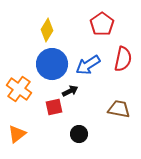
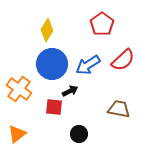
red semicircle: moved 1 px down; rotated 35 degrees clockwise
red square: rotated 18 degrees clockwise
